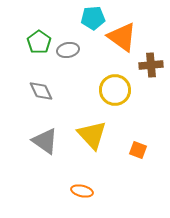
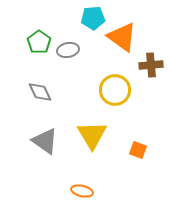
gray diamond: moved 1 px left, 1 px down
yellow triangle: rotated 12 degrees clockwise
